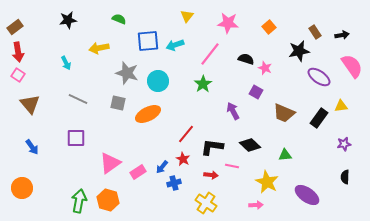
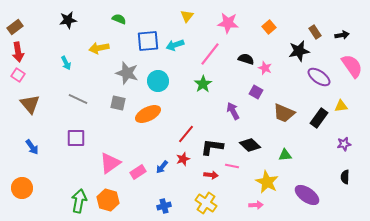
red star at (183, 159): rotated 24 degrees clockwise
blue cross at (174, 183): moved 10 px left, 23 px down
